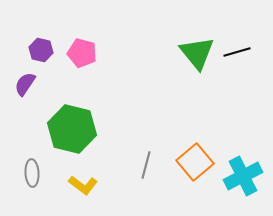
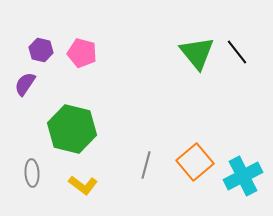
black line: rotated 68 degrees clockwise
